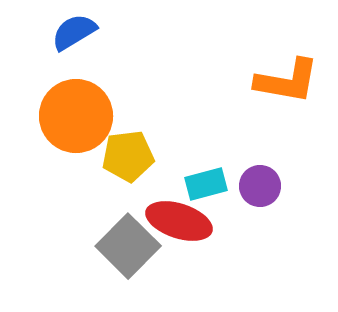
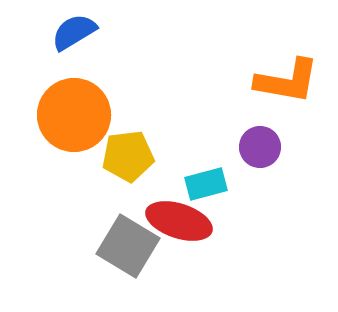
orange circle: moved 2 px left, 1 px up
purple circle: moved 39 px up
gray square: rotated 14 degrees counterclockwise
